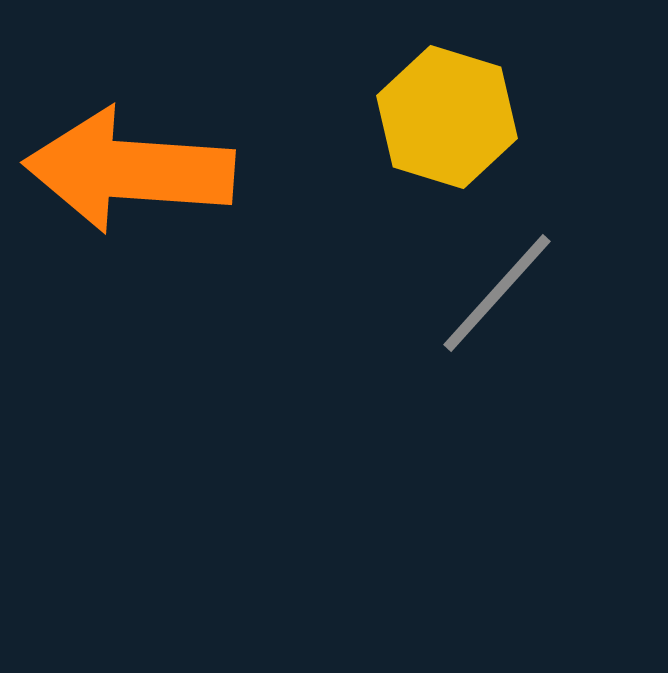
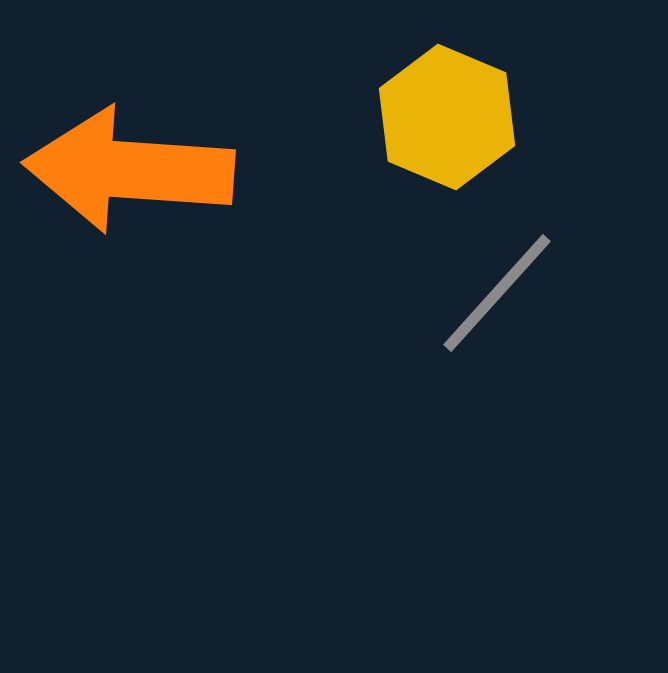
yellow hexagon: rotated 6 degrees clockwise
